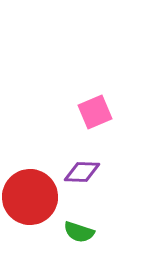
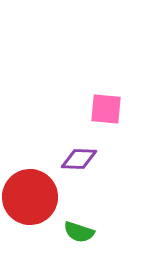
pink square: moved 11 px right, 3 px up; rotated 28 degrees clockwise
purple diamond: moved 3 px left, 13 px up
